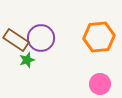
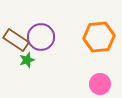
purple circle: moved 1 px up
